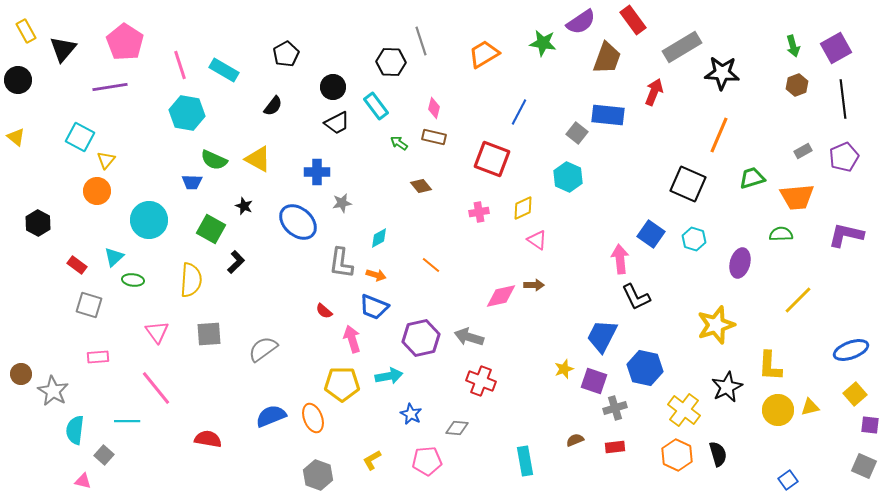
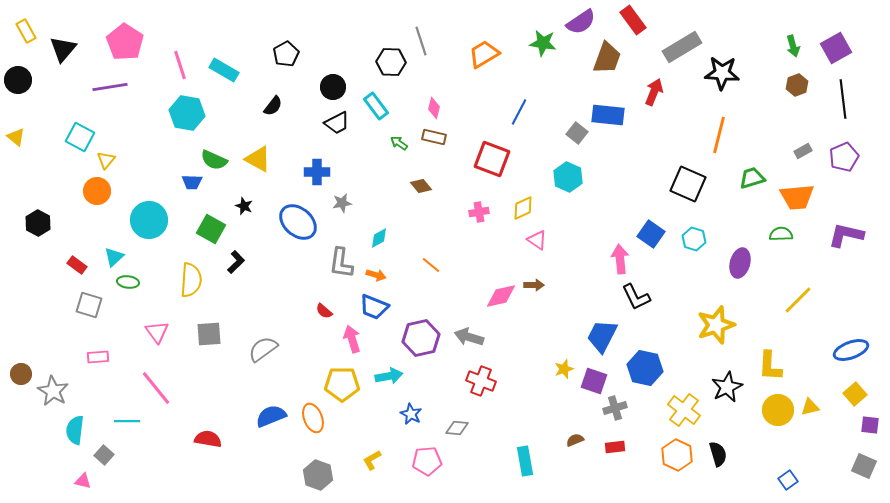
orange line at (719, 135): rotated 9 degrees counterclockwise
green ellipse at (133, 280): moved 5 px left, 2 px down
